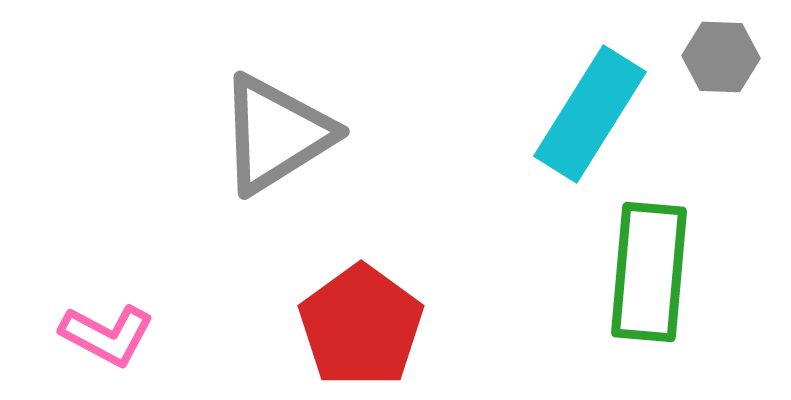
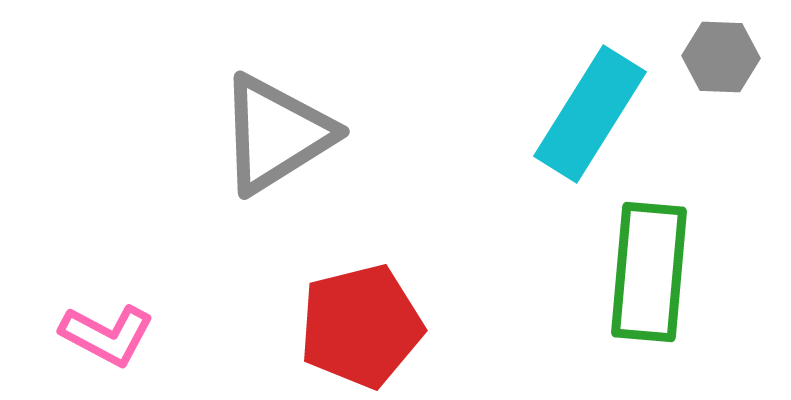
red pentagon: rotated 22 degrees clockwise
